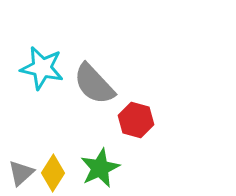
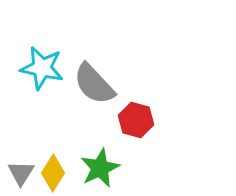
gray triangle: rotated 16 degrees counterclockwise
